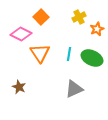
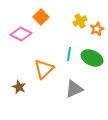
yellow cross: moved 1 px right, 4 px down
orange triangle: moved 4 px right, 16 px down; rotated 20 degrees clockwise
